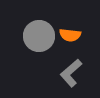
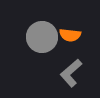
gray circle: moved 3 px right, 1 px down
